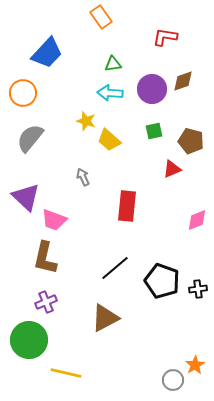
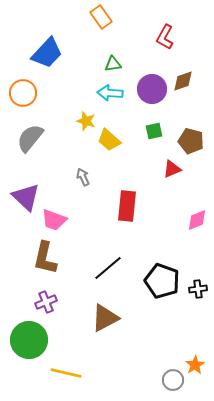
red L-shape: rotated 70 degrees counterclockwise
black line: moved 7 px left
